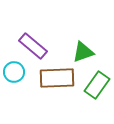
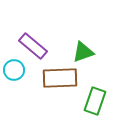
cyan circle: moved 2 px up
brown rectangle: moved 3 px right
green rectangle: moved 2 px left, 16 px down; rotated 16 degrees counterclockwise
